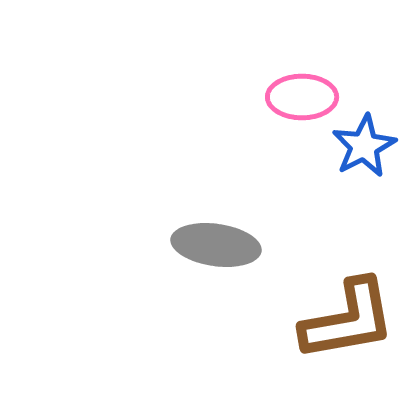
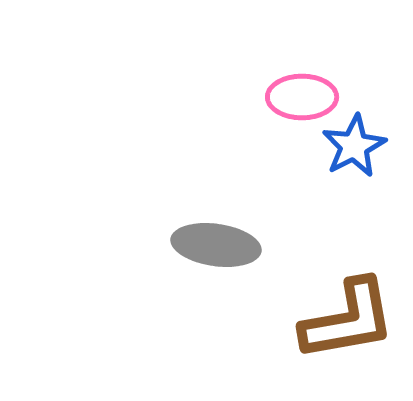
blue star: moved 10 px left
